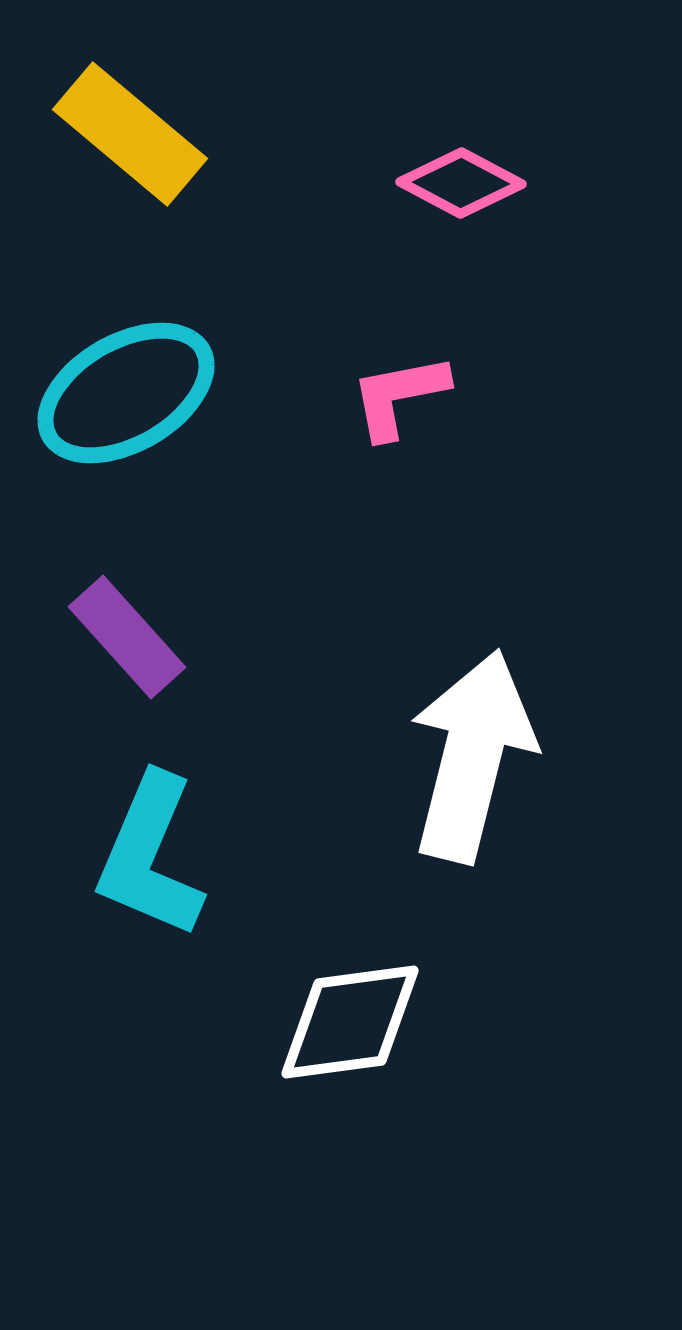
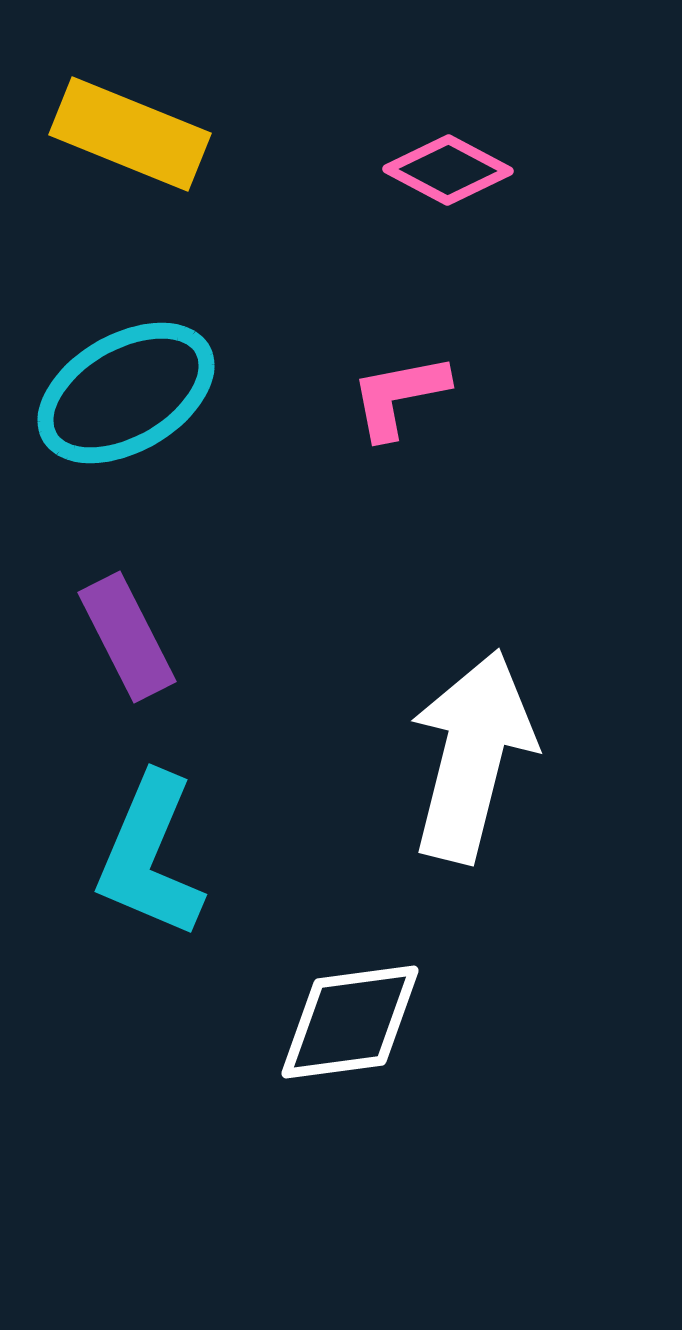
yellow rectangle: rotated 18 degrees counterclockwise
pink diamond: moved 13 px left, 13 px up
purple rectangle: rotated 15 degrees clockwise
